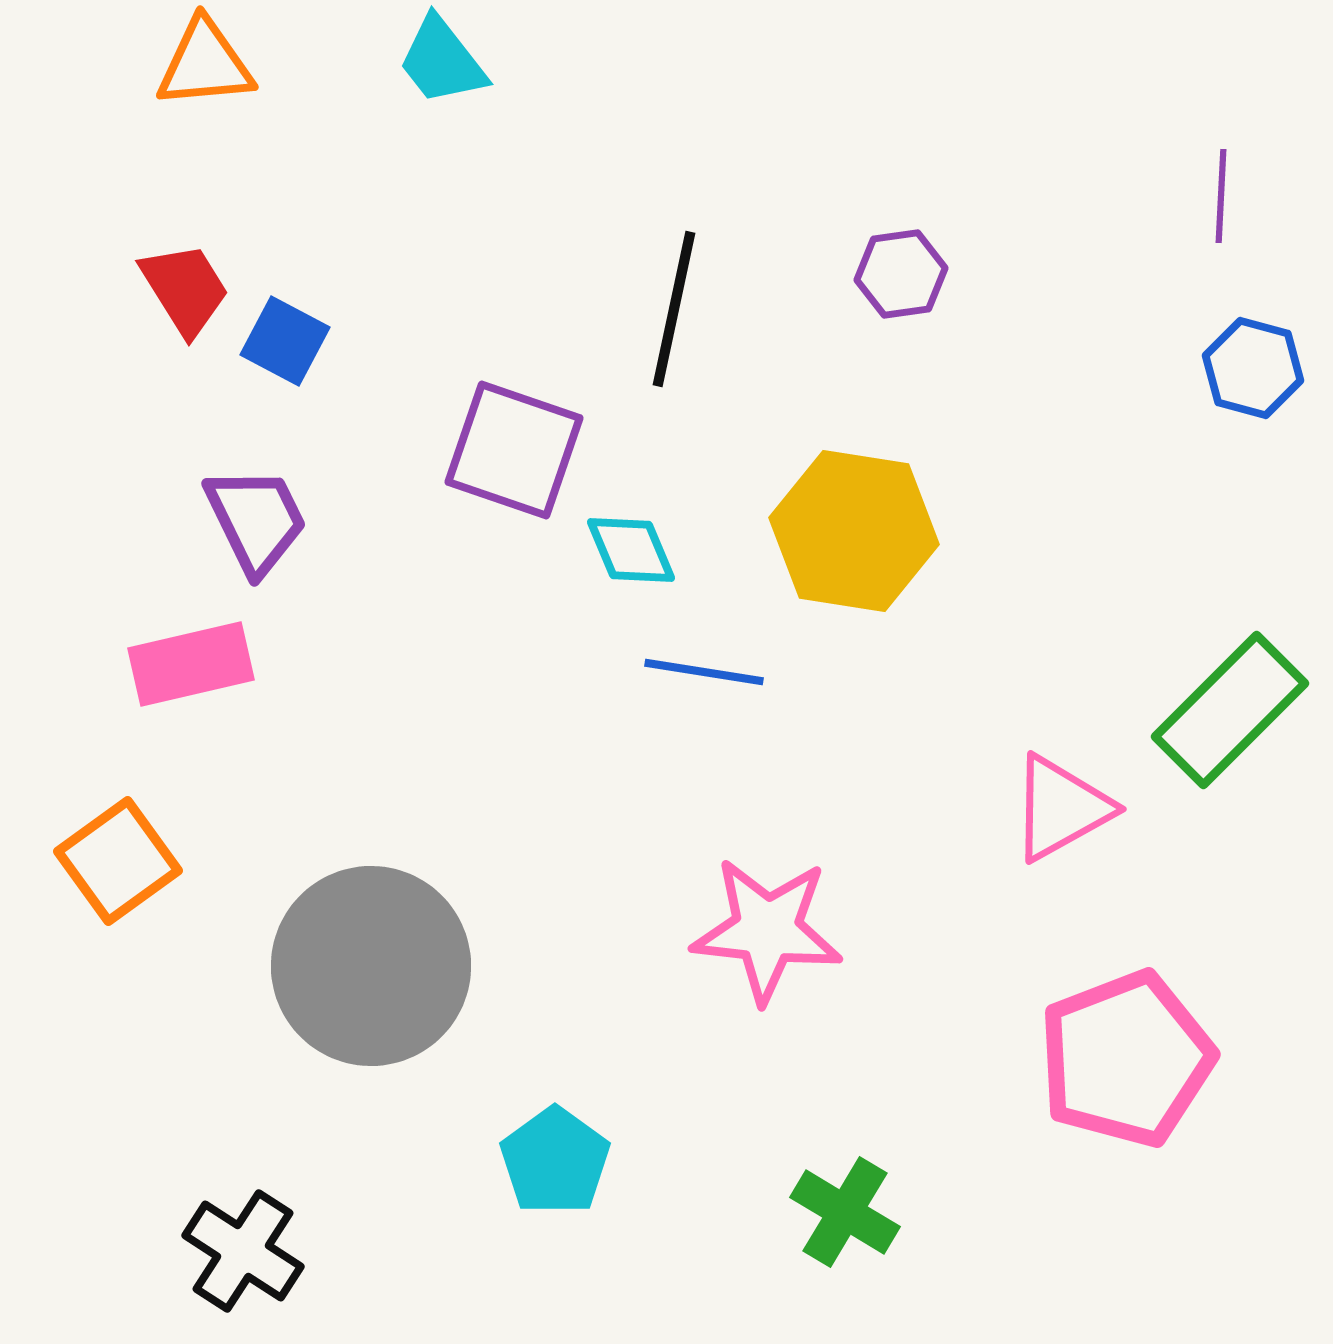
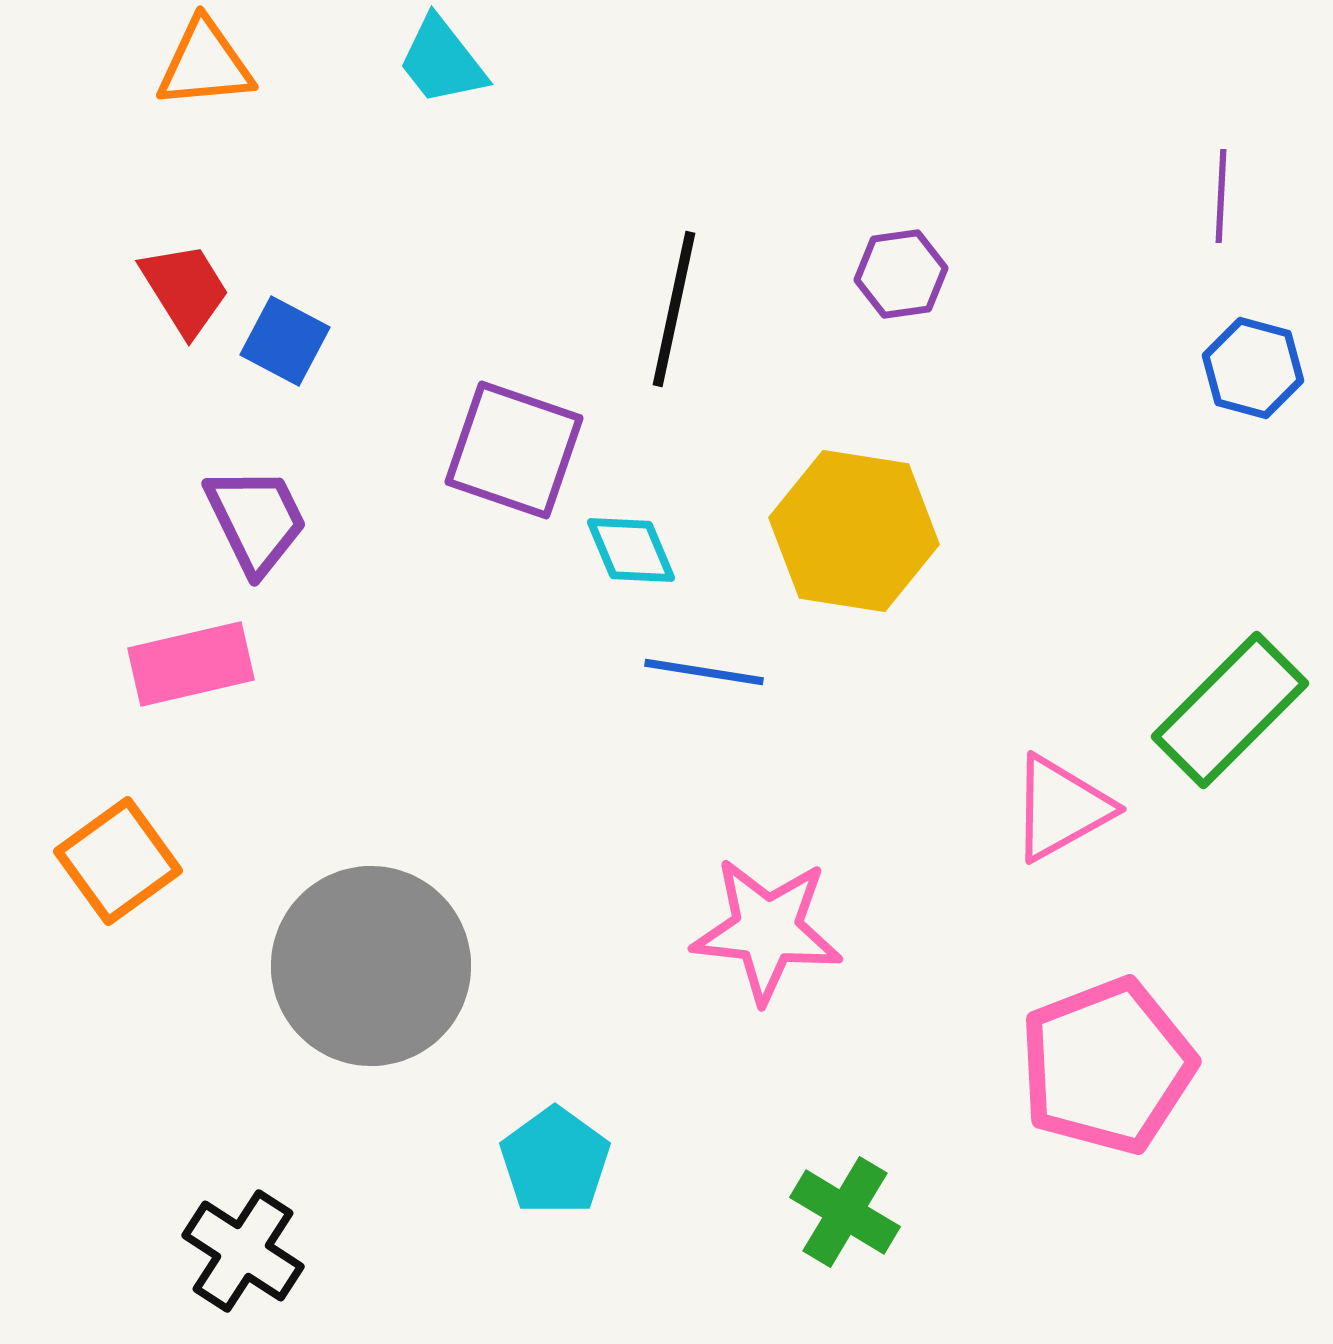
pink pentagon: moved 19 px left, 7 px down
